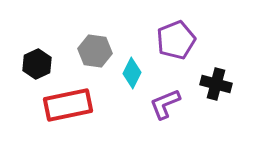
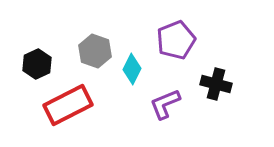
gray hexagon: rotated 12 degrees clockwise
cyan diamond: moved 4 px up
red rectangle: rotated 15 degrees counterclockwise
